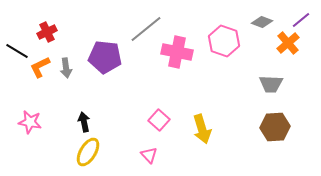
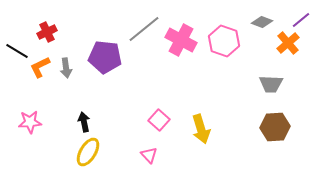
gray line: moved 2 px left
pink cross: moved 4 px right, 12 px up; rotated 16 degrees clockwise
pink star: rotated 15 degrees counterclockwise
yellow arrow: moved 1 px left
